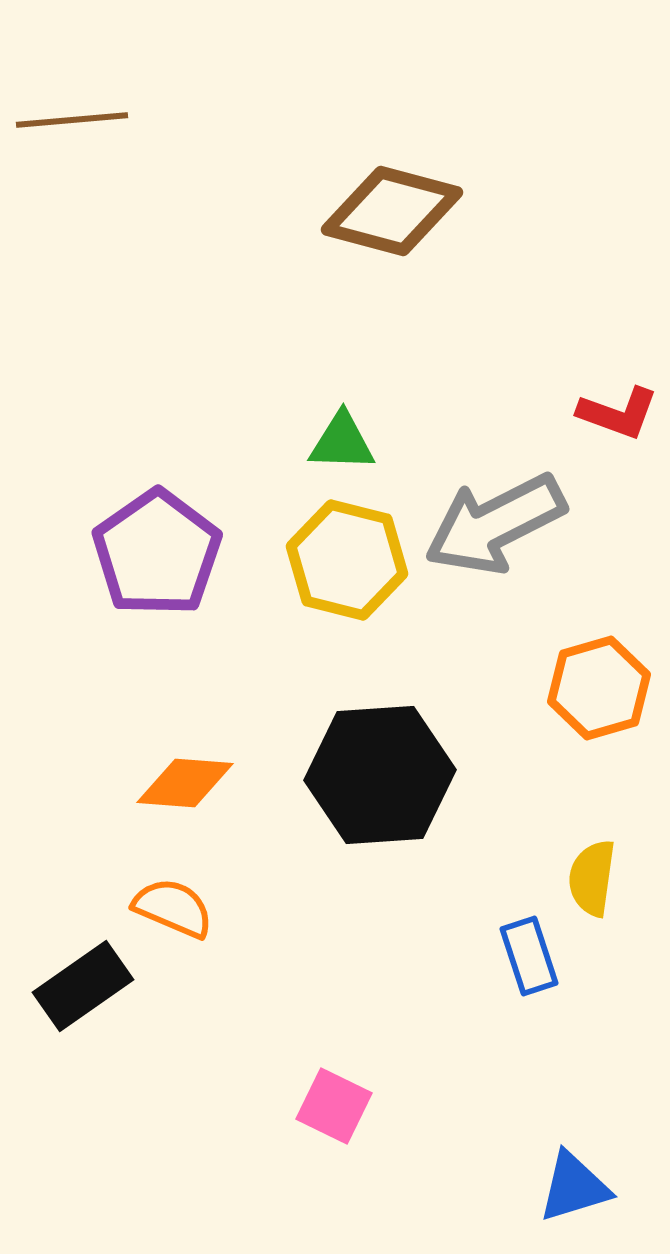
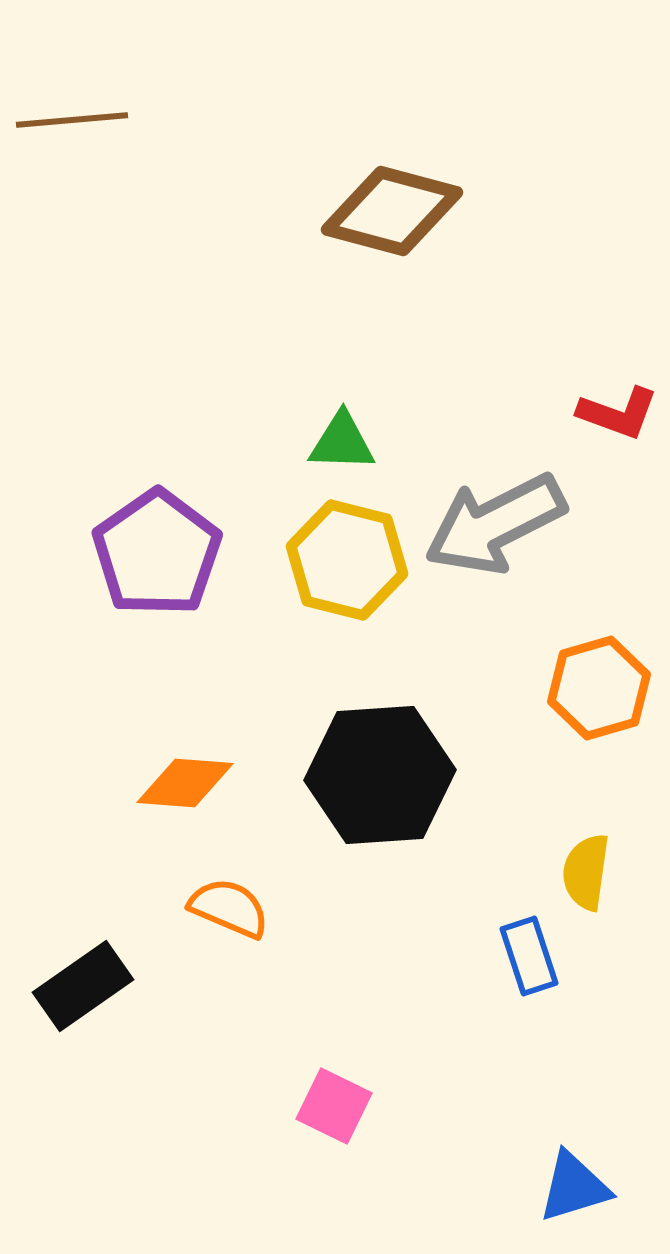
yellow semicircle: moved 6 px left, 6 px up
orange semicircle: moved 56 px right
